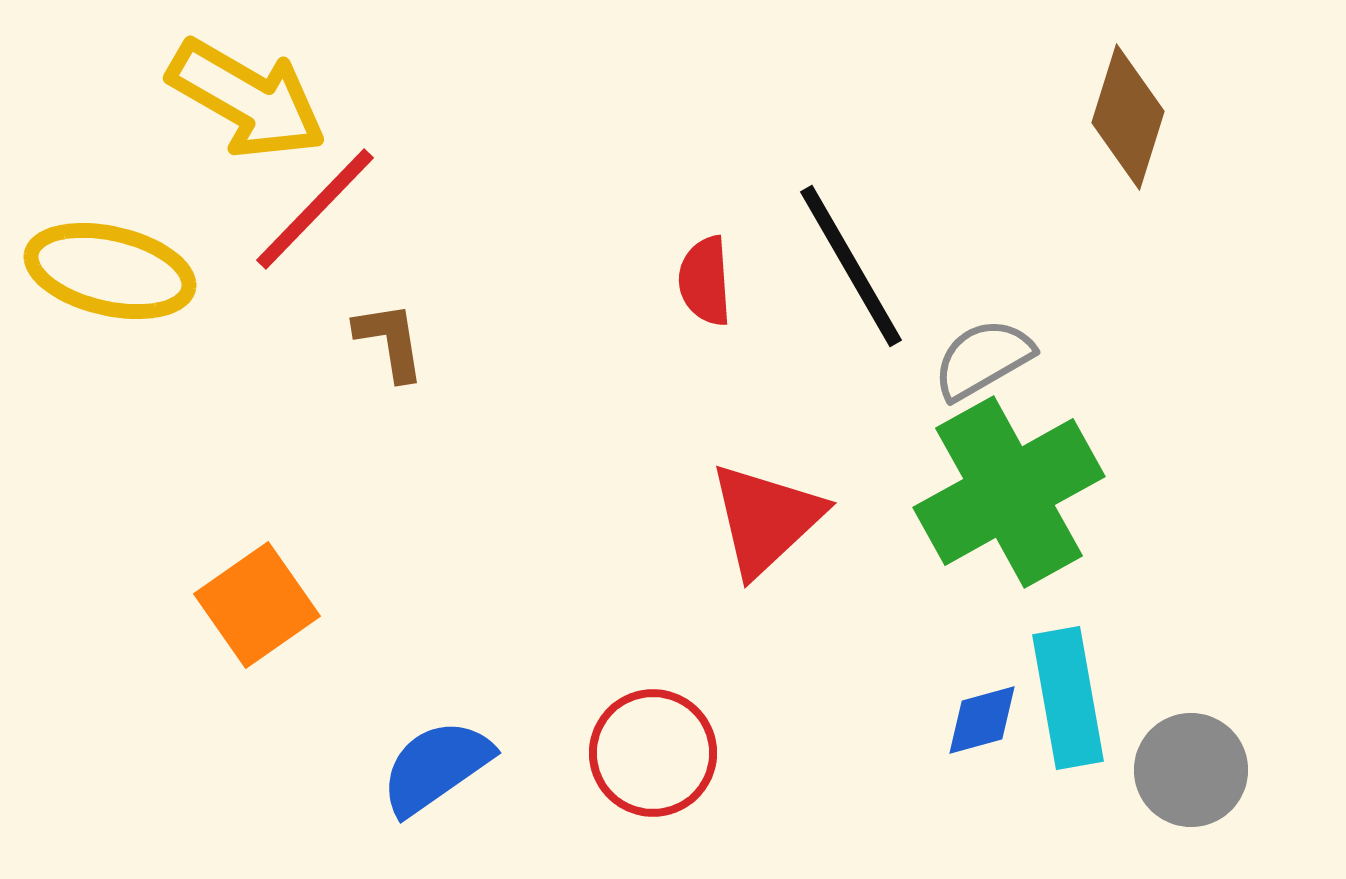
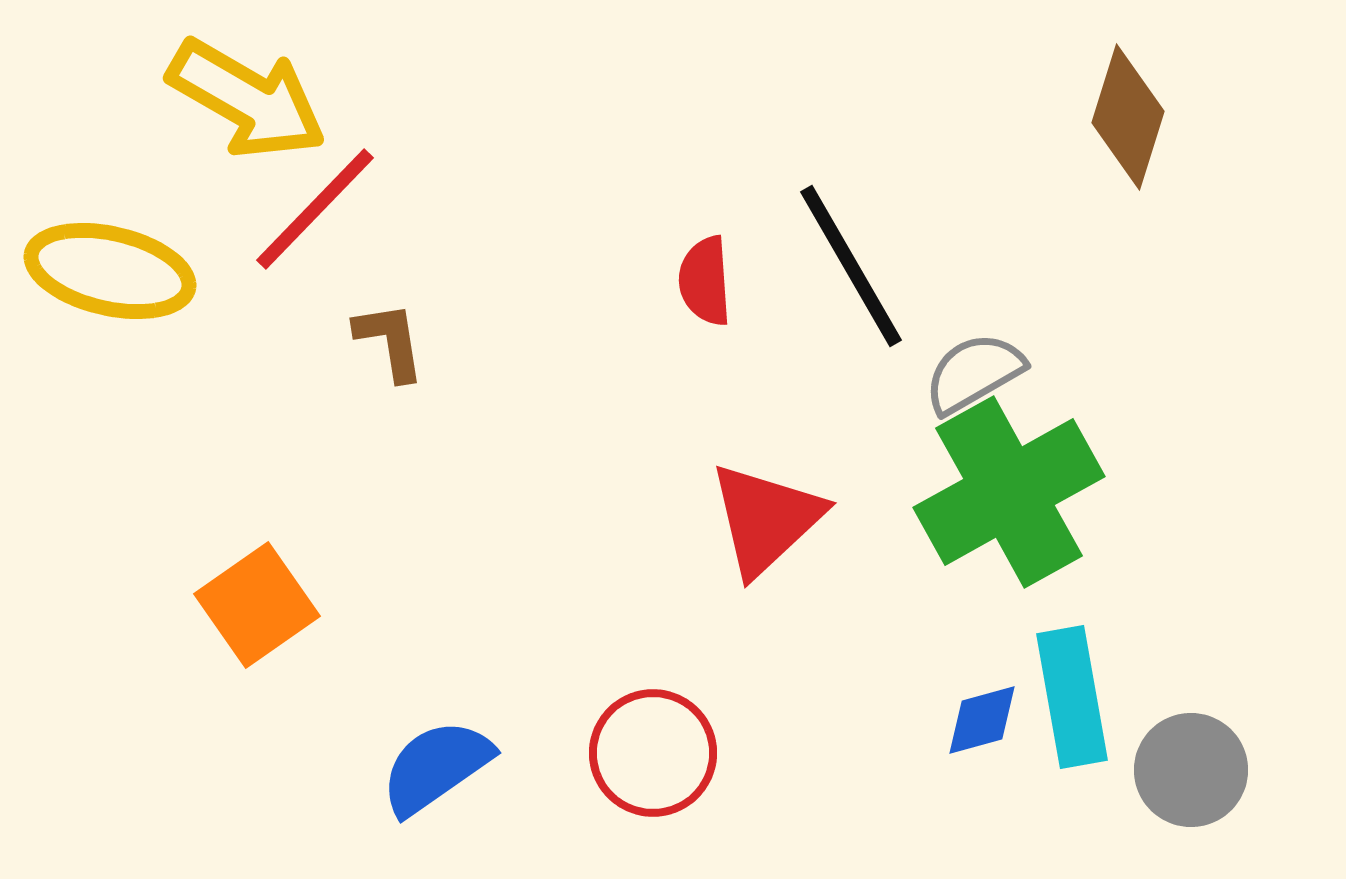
gray semicircle: moved 9 px left, 14 px down
cyan rectangle: moved 4 px right, 1 px up
